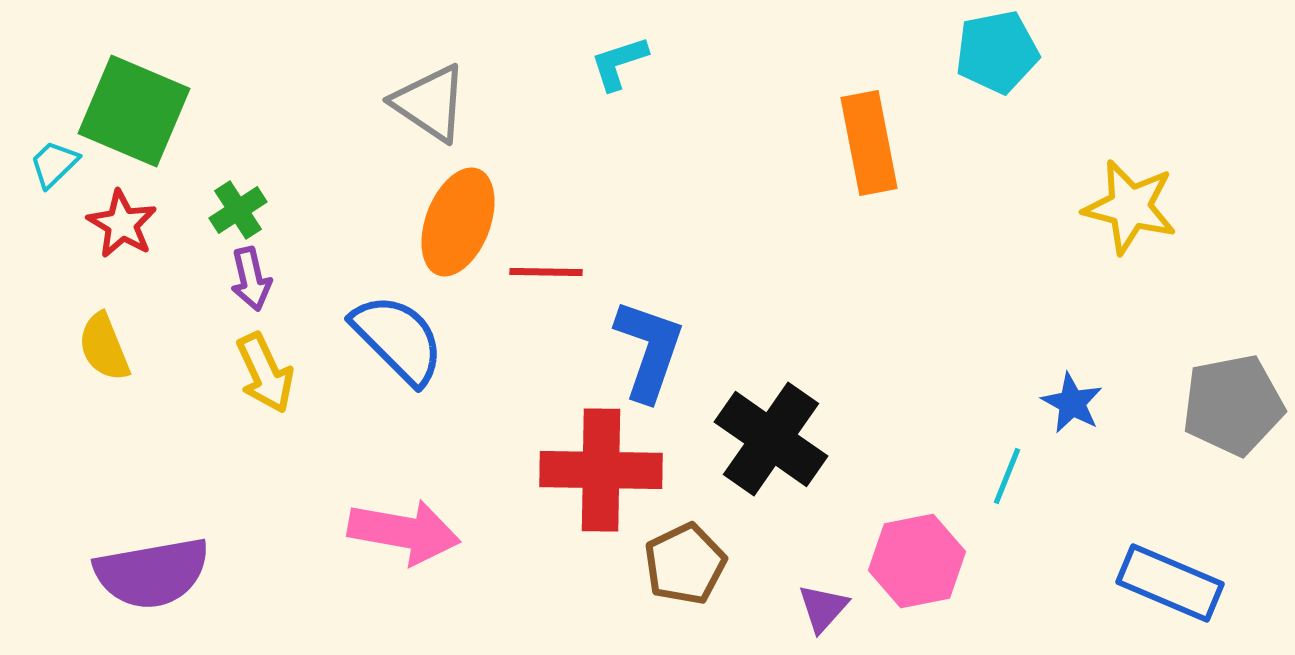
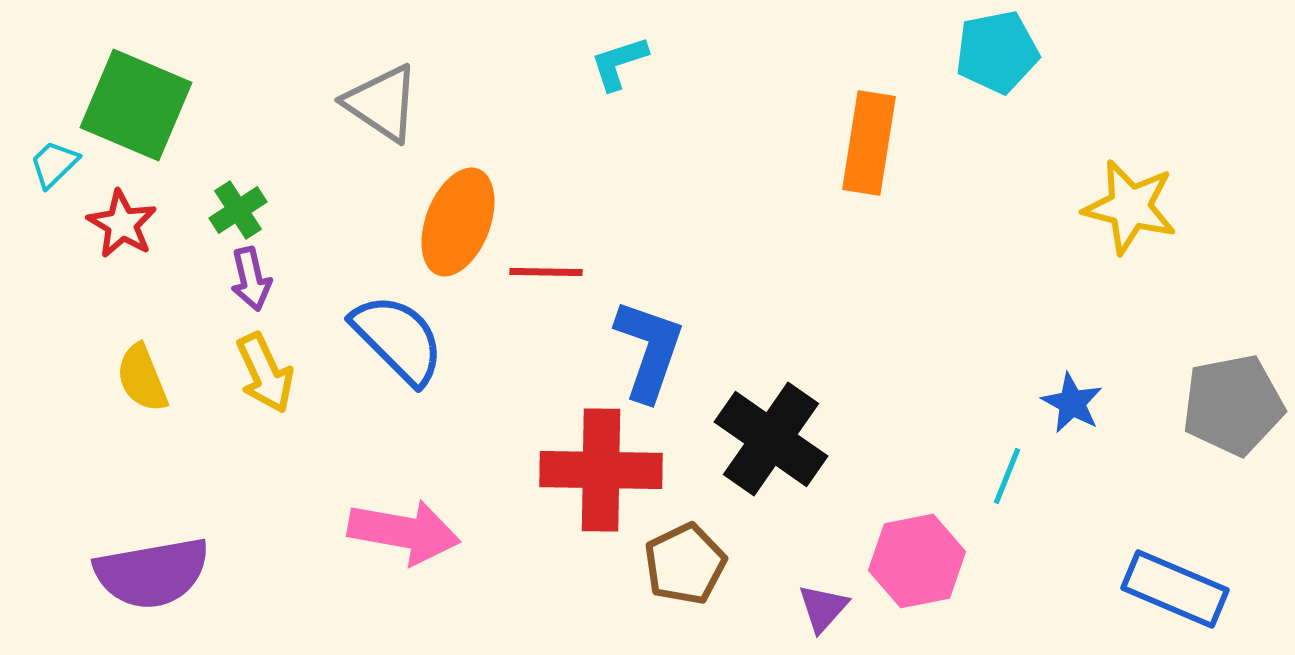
gray triangle: moved 48 px left
green square: moved 2 px right, 6 px up
orange rectangle: rotated 20 degrees clockwise
yellow semicircle: moved 38 px right, 31 px down
blue rectangle: moved 5 px right, 6 px down
